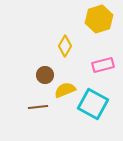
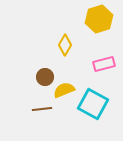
yellow diamond: moved 1 px up
pink rectangle: moved 1 px right, 1 px up
brown circle: moved 2 px down
yellow semicircle: moved 1 px left
brown line: moved 4 px right, 2 px down
